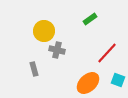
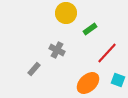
green rectangle: moved 10 px down
yellow circle: moved 22 px right, 18 px up
gray cross: rotated 14 degrees clockwise
gray rectangle: rotated 56 degrees clockwise
